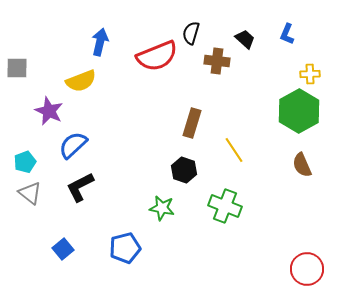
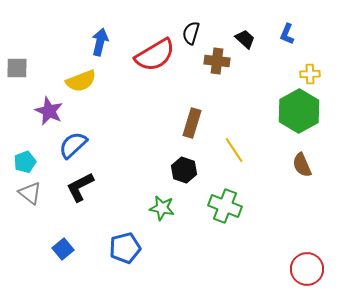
red semicircle: moved 2 px left, 1 px up; rotated 9 degrees counterclockwise
